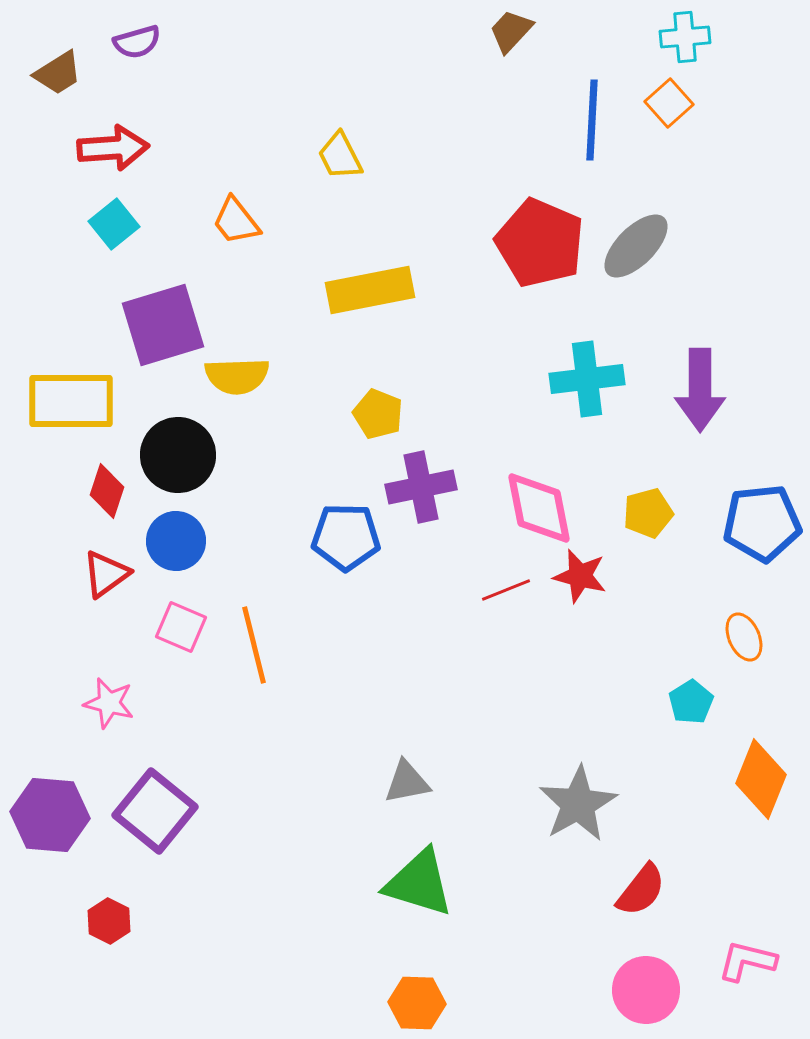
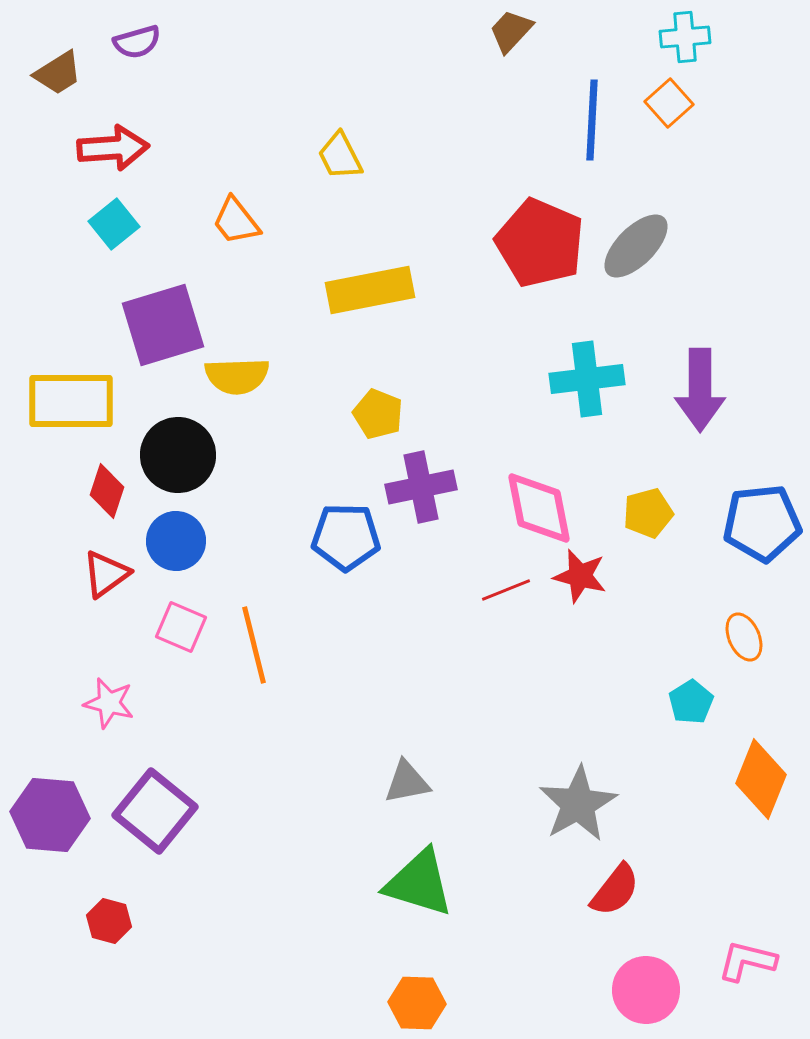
red semicircle at (641, 890): moved 26 px left
red hexagon at (109, 921): rotated 12 degrees counterclockwise
